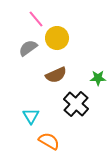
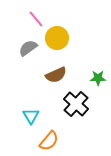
orange semicircle: rotated 100 degrees clockwise
